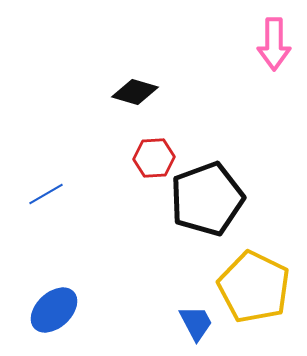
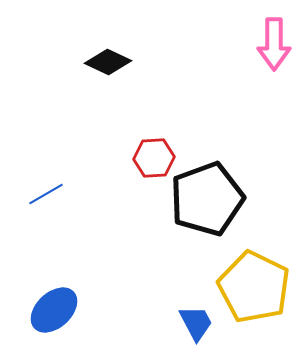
black diamond: moved 27 px left, 30 px up; rotated 9 degrees clockwise
